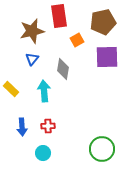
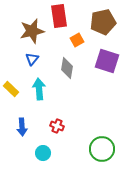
purple square: moved 4 px down; rotated 20 degrees clockwise
gray diamond: moved 4 px right, 1 px up
cyan arrow: moved 5 px left, 2 px up
red cross: moved 9 px right; rotated 24 degrees clockwise
